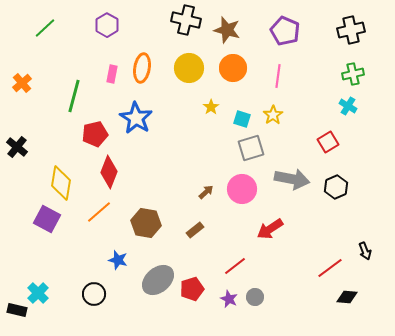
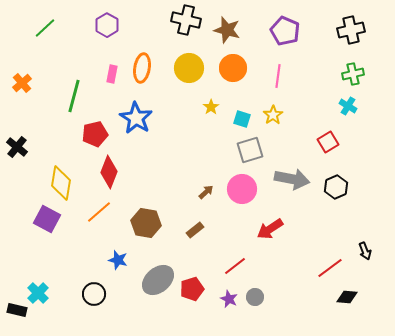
gray square at (251, 148): moved 1 px left, 2 px down
